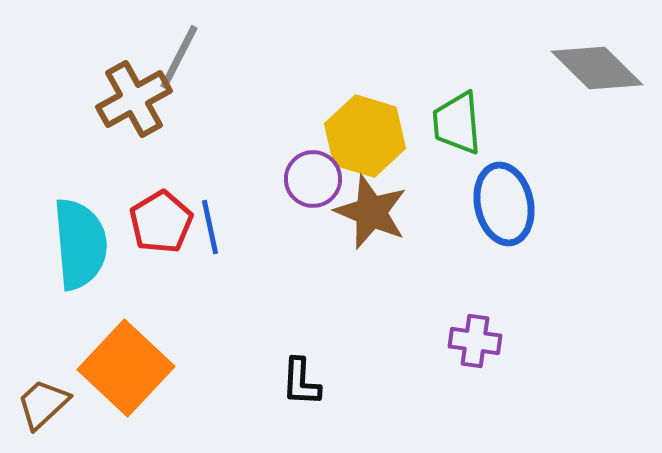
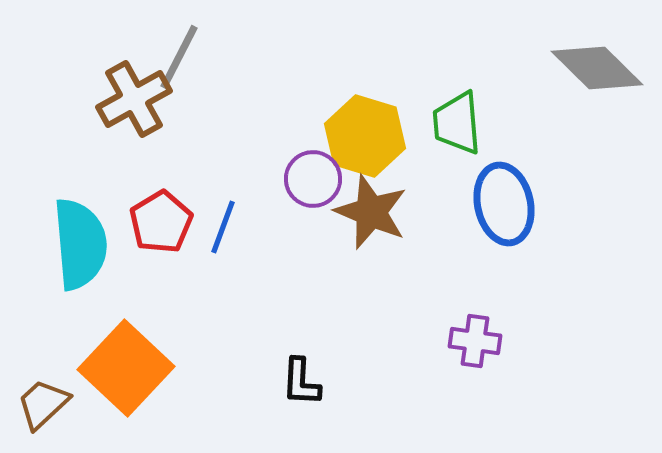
blue line: moved 13 px right; rotated 32 degrees clockwise
